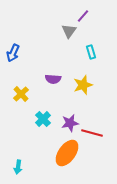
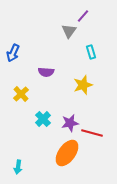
purple semicircle: moved 7 px left, 7 px up
